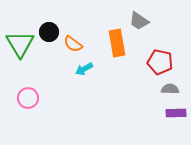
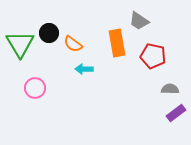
black circle: moved 1 px down
red pentagon: moved 7 px left, 6 px up
cyan arrow: rotated 30 degrees clockwise
pink circle: moved 7 px right, 10 px up
purple rectangle: rotated 36 degrees counterclockwise
